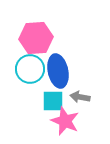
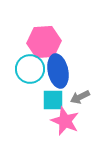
pink hexagon: moved 8 px right, 4 px down
gray arrow: rotated 36 degrees counterclockwise
cyan square: moved 1 px up
